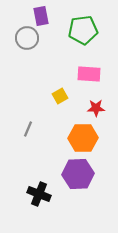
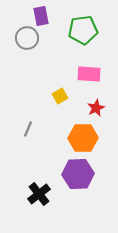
red star: rotated 24 degrees counterclockwise
black cross: rotated 30 degrees clockwise
